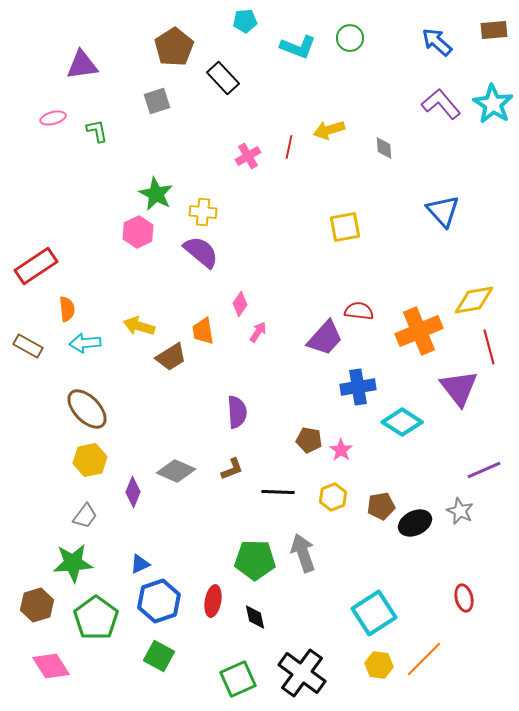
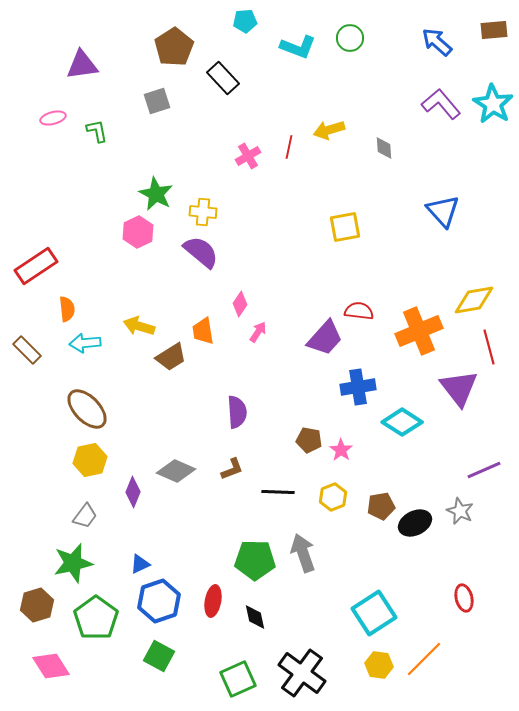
brown rectangle at (28, 346): moved 1 px left, 4 px down; rotated 16 degrees clockwise
green star at (73, 563): rotated 9 degrees counterclockwise
